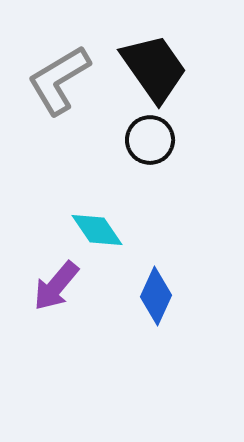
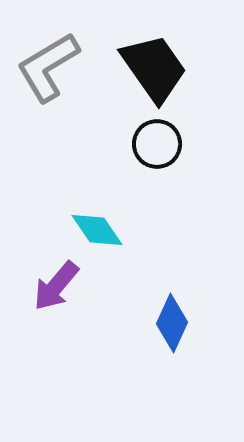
gray L-shape: moved 11 px left, 13 px up
black circle: moved 7 px right, 4 px down
blue diamond: moved 16 px right, 27 px down
